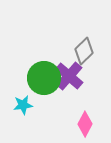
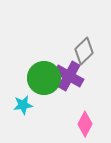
purple cross: rotated 12 degrees counterclockwise
